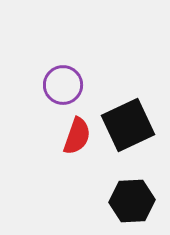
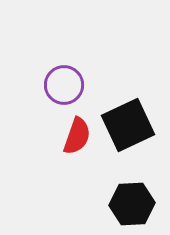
purple circle: moved 1 px right
black hexagon: moved 3 px down
